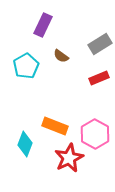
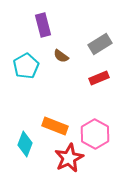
purple rectangle: rotated 40 degrees counterclockwise
